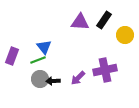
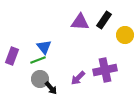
black arrow: moved 2 px left, 7 px down; rotated 128 degrees counterclockwise
